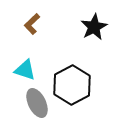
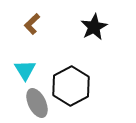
cyan triangle: rotated 40 degrees clockwise
black hexagon: moved 1 px left, 1 px down
